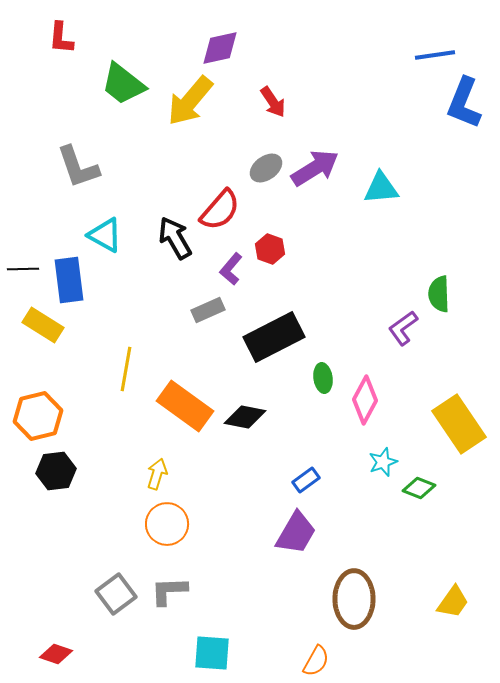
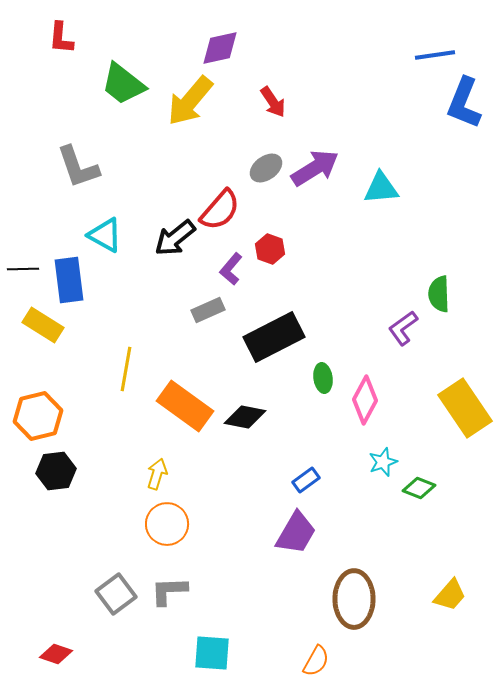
black arrow at (175, 238): rotated 99 degrees counterclockwise
yellow rectangle at (459, 424): moved 6 px right, 16 px up
yellow trapezoid at (453, 602): moved 3 px left, 7 px up; rotated 6 degrees clockwise
